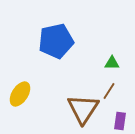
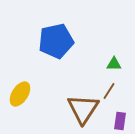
green triangle: moved 2 px right, 1 px down
